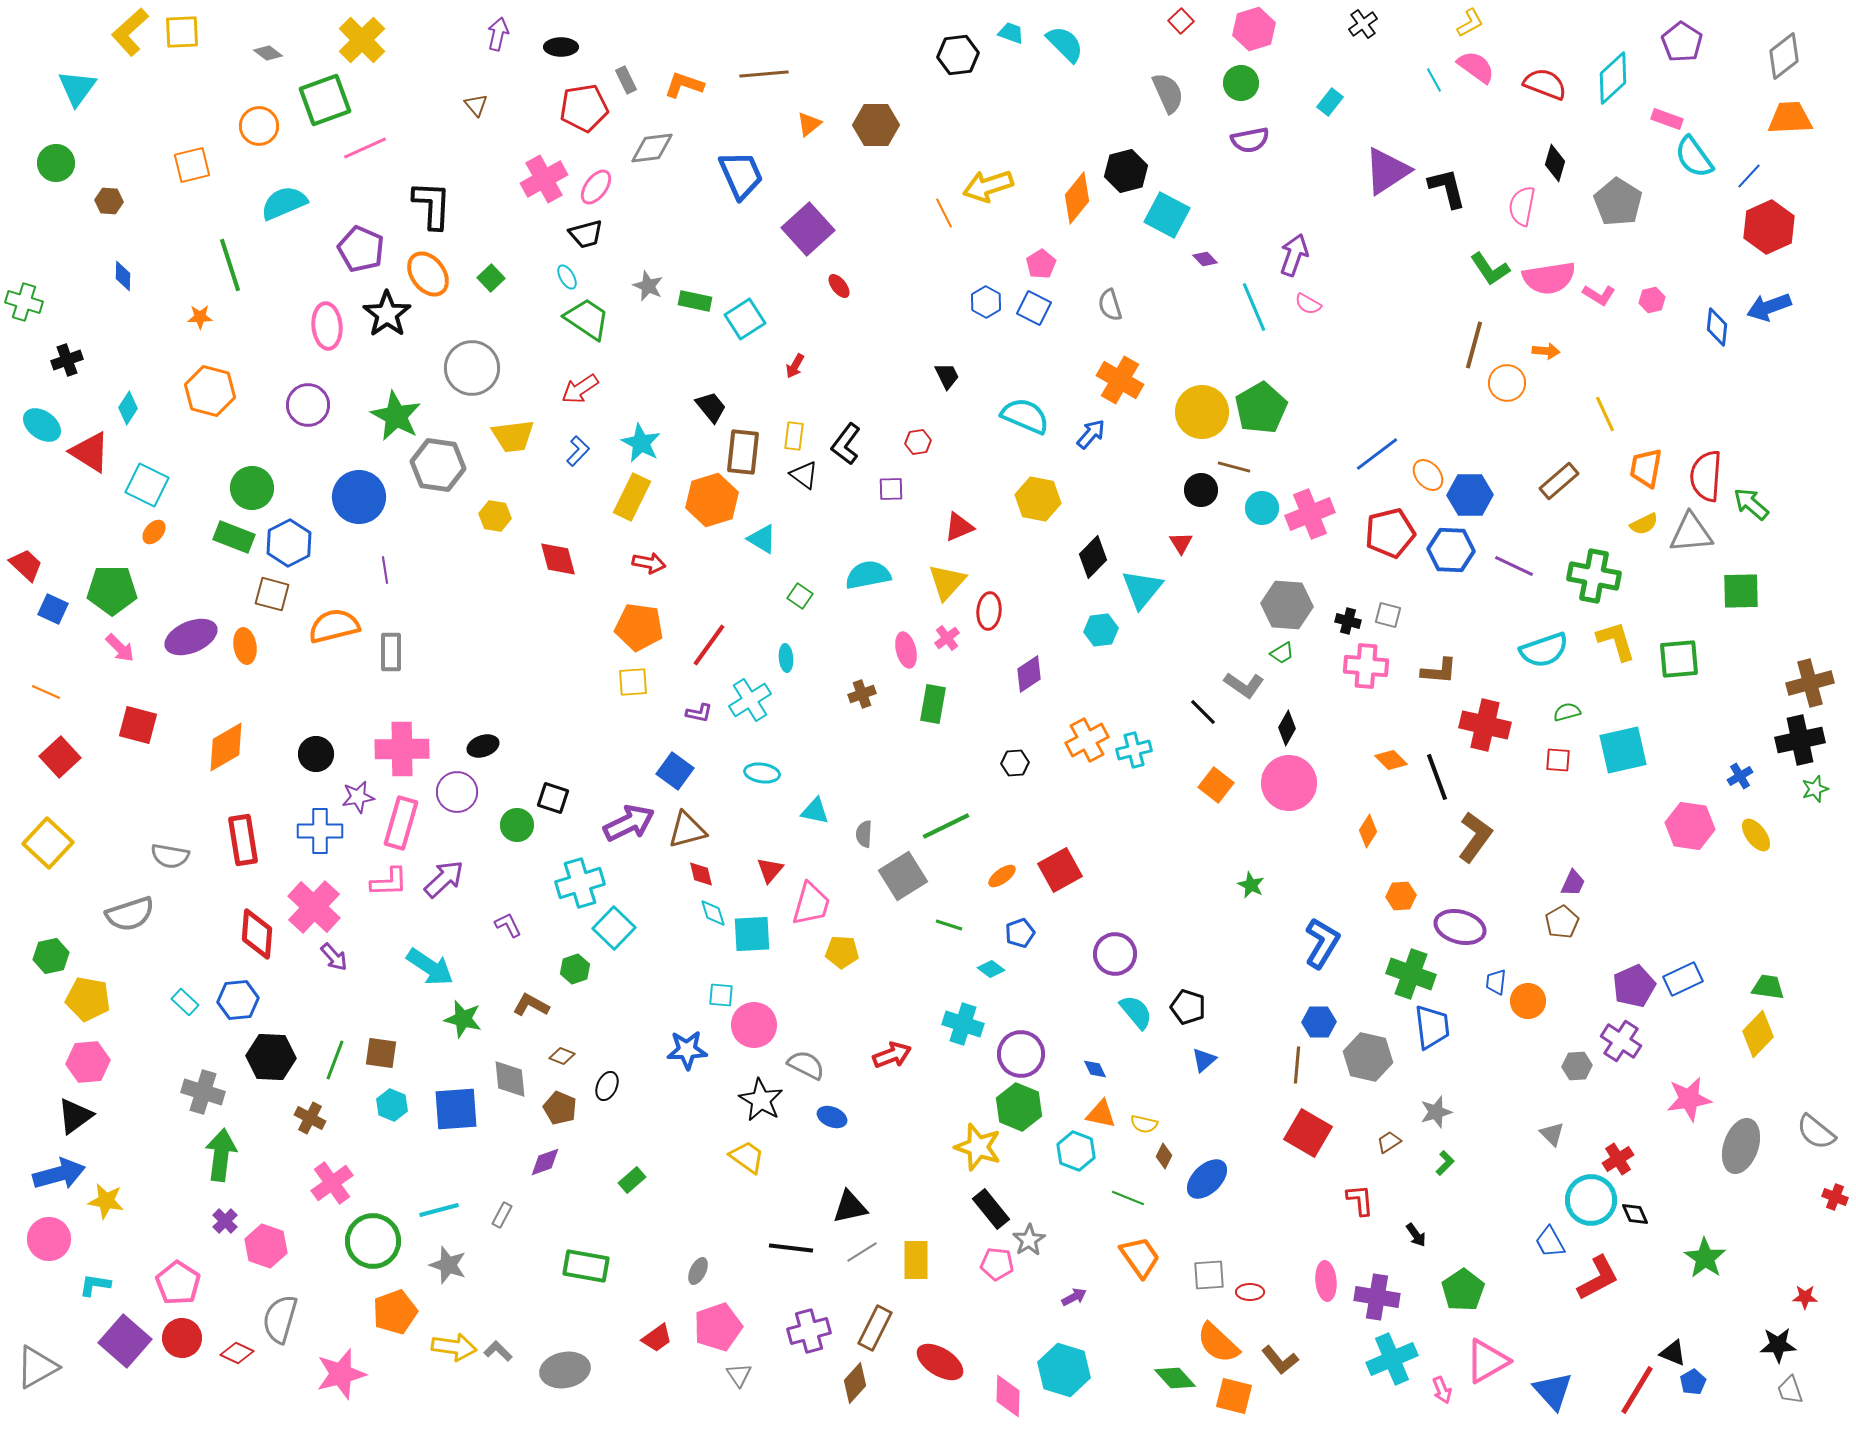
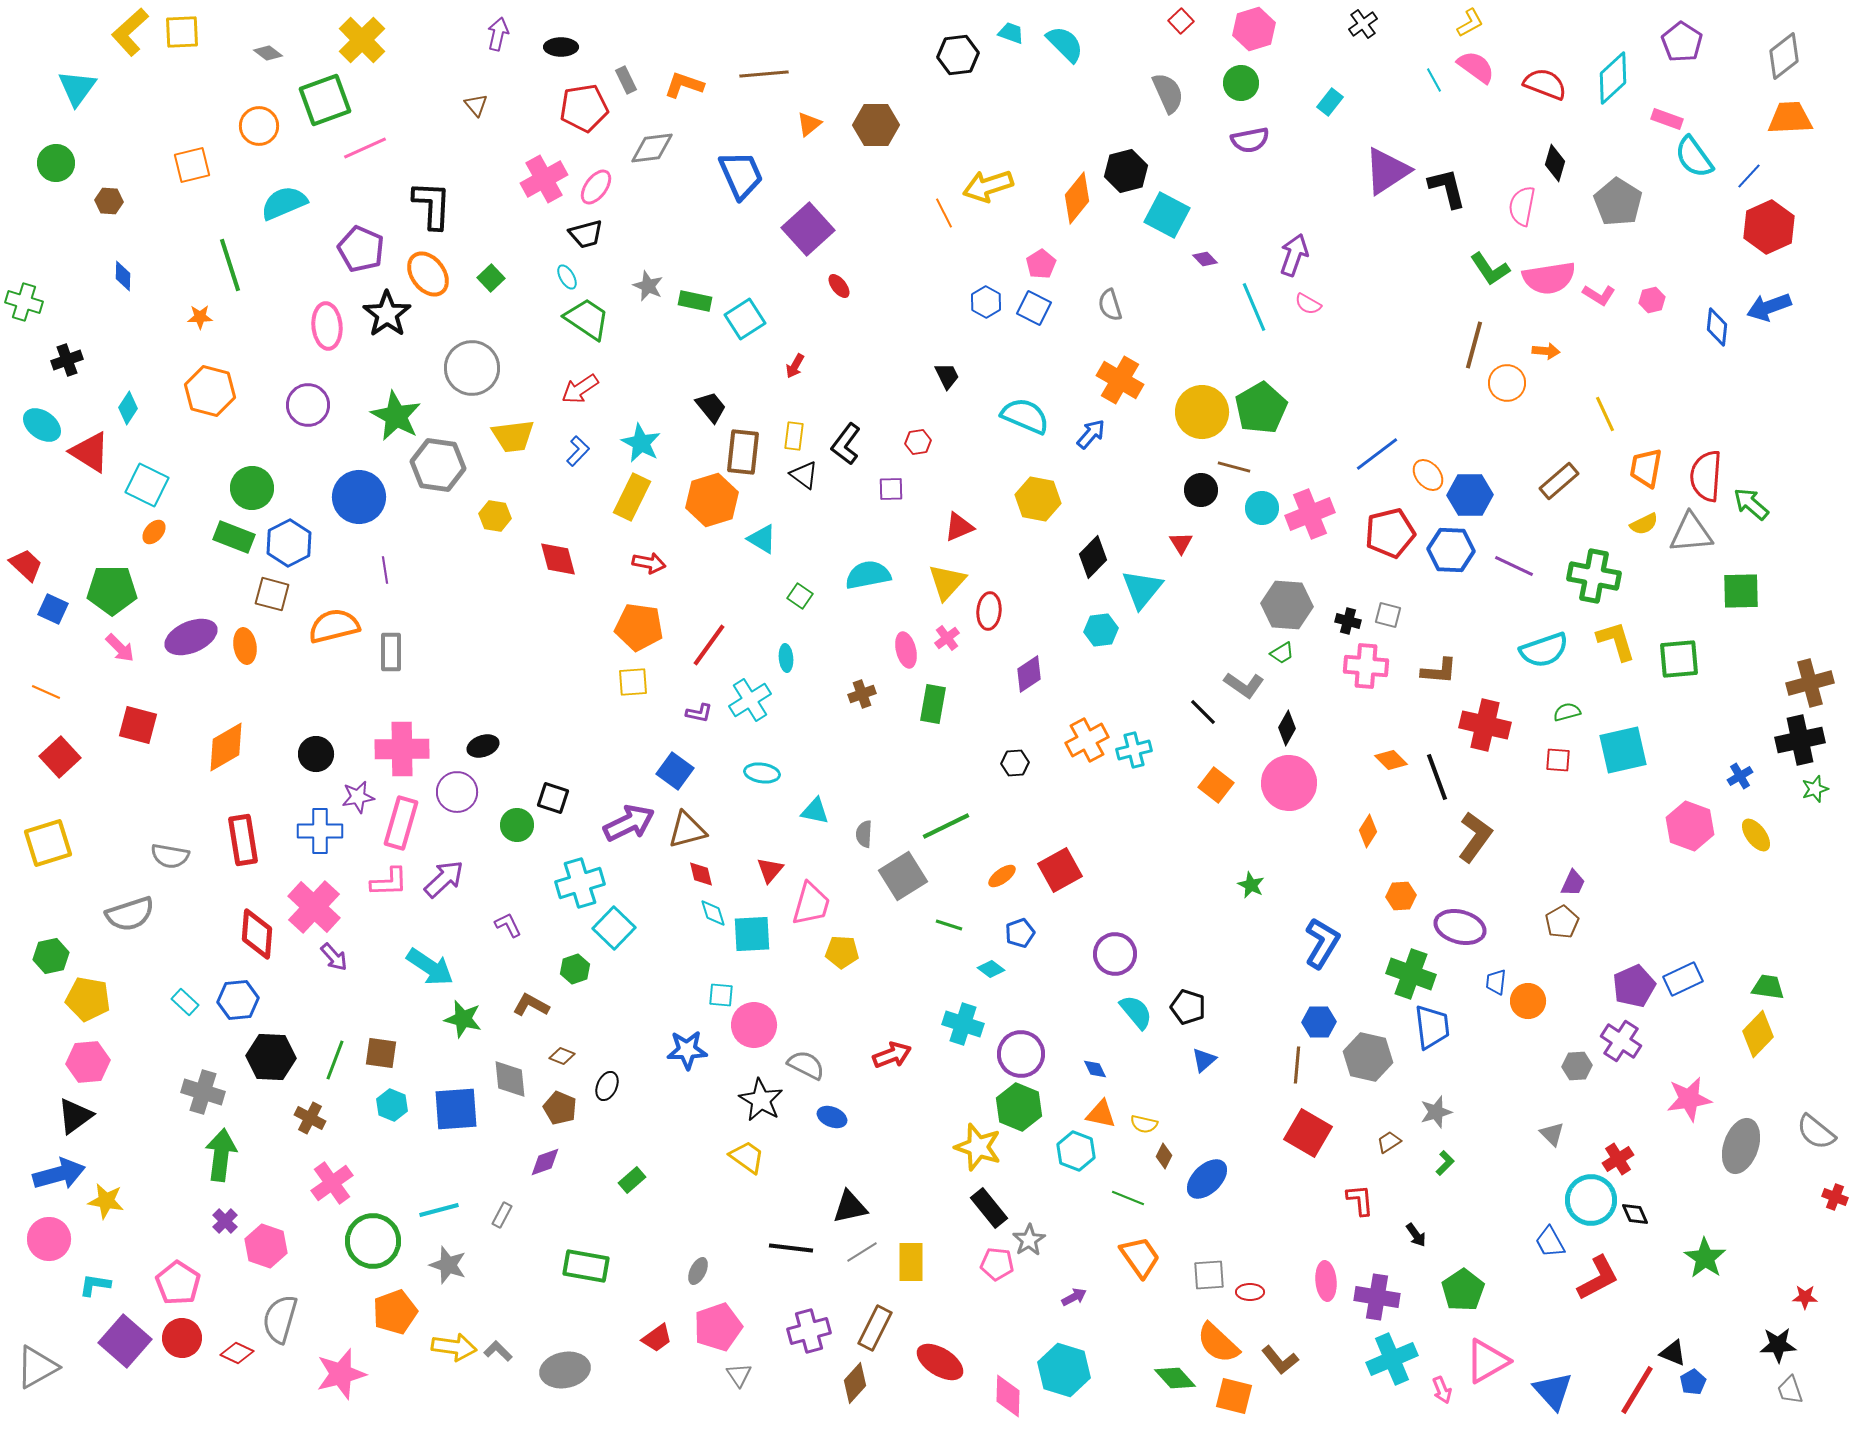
pink hexagon at (1690, 826): rotated 12 degrees clockwise
yellow square at (48, 843): rotated 30 degrees clockwise
black rectangle at (991, 1209): moved 2 px left, 1 px up
yellow rectangle at (916, 1260): moved 5 px left, 2 px down
